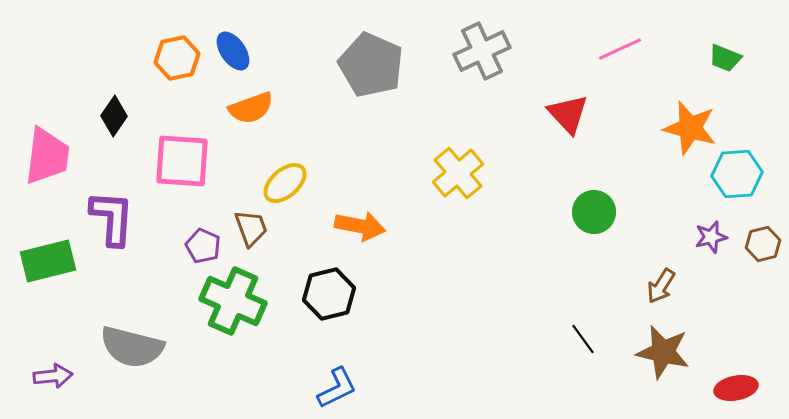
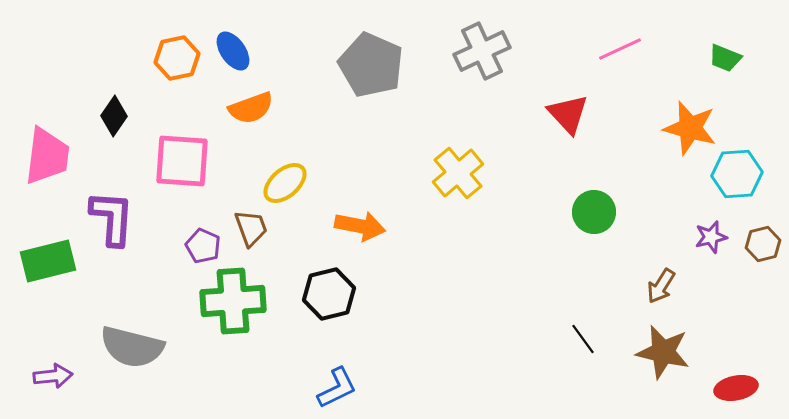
green cross: rotated 28 degrees counterclockwise
